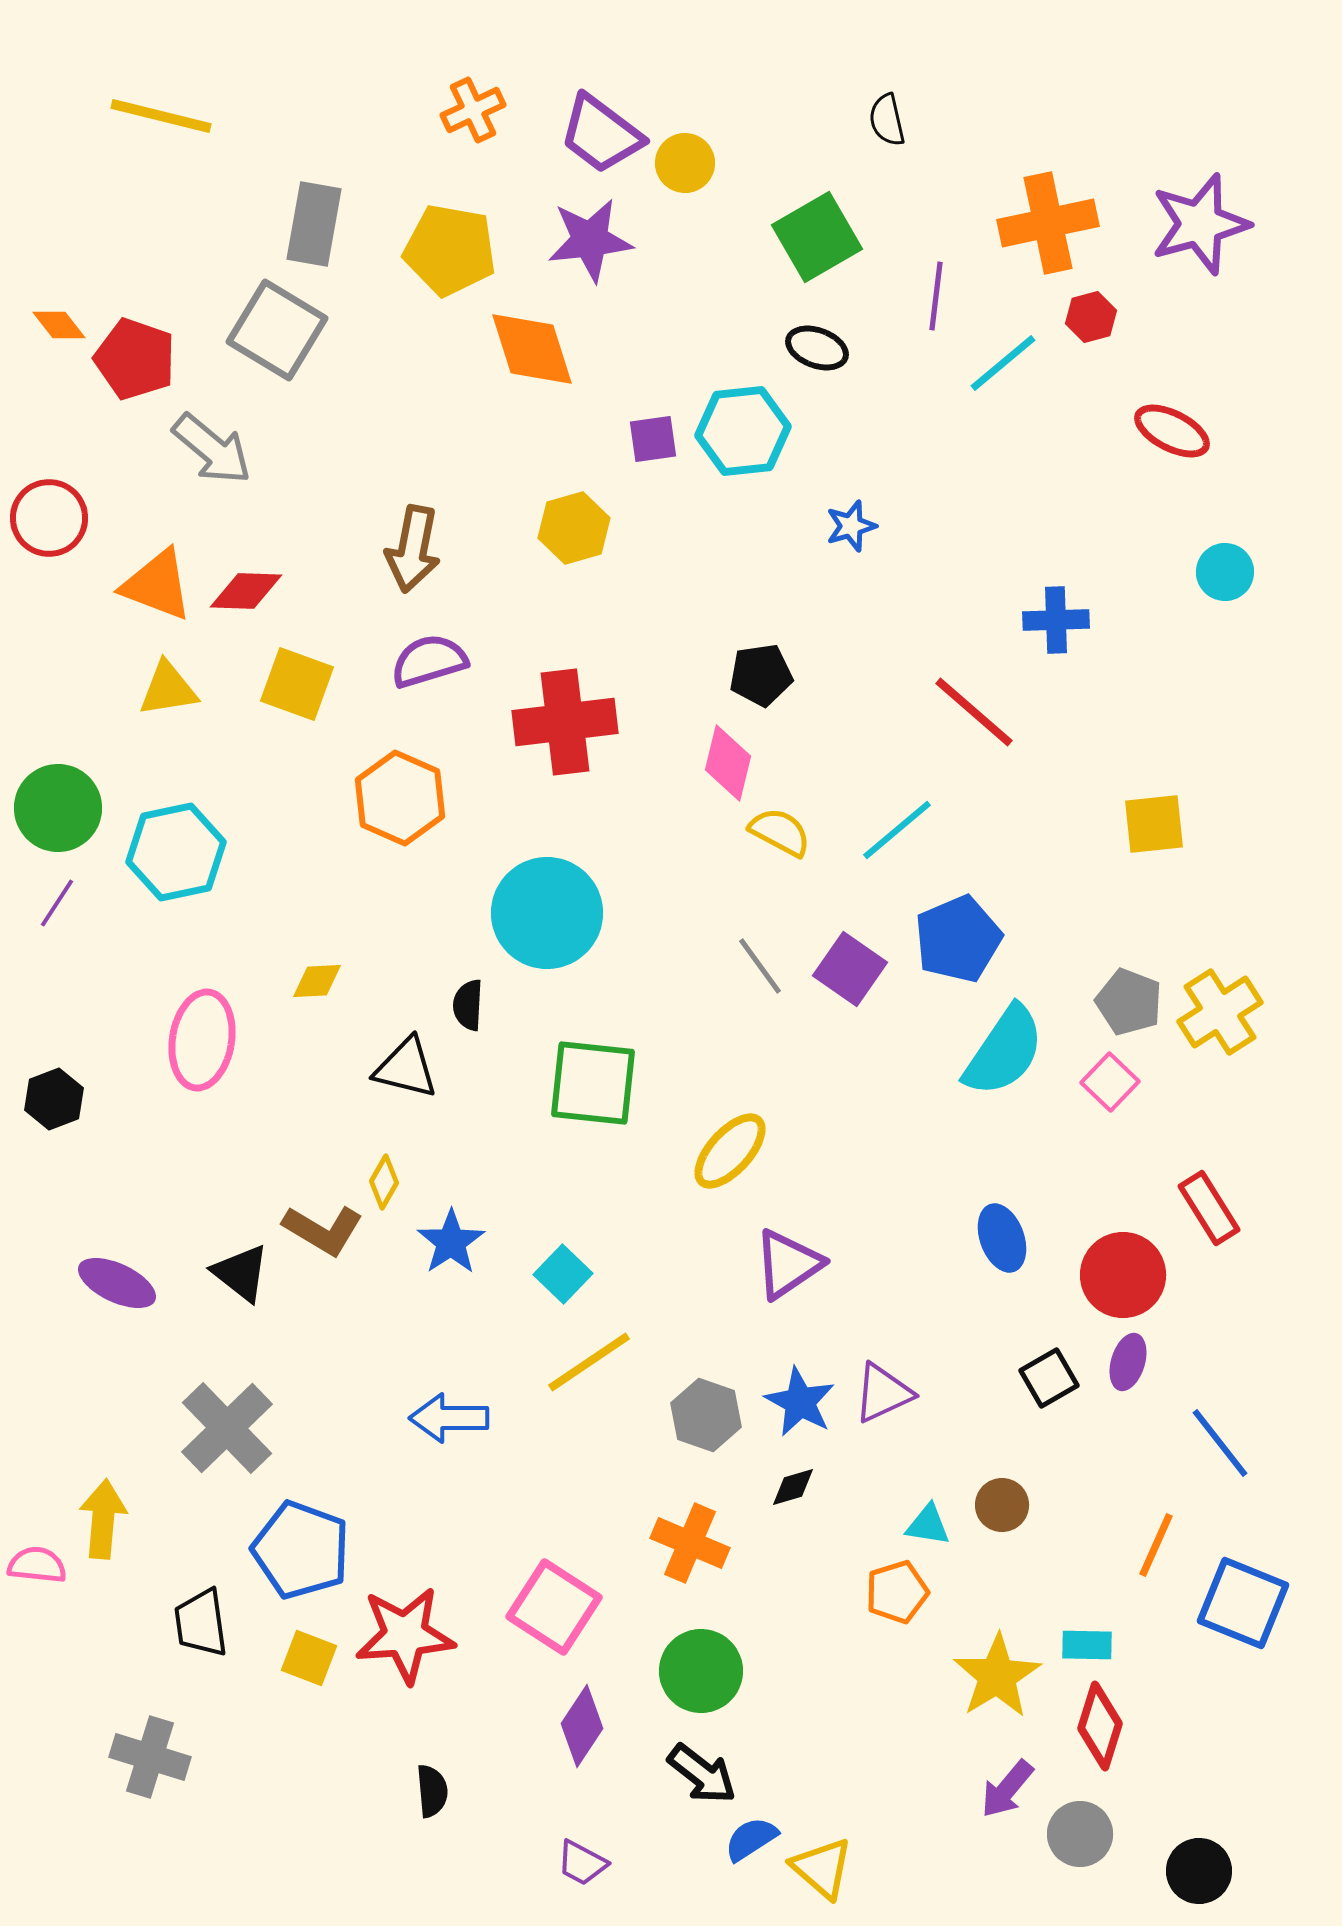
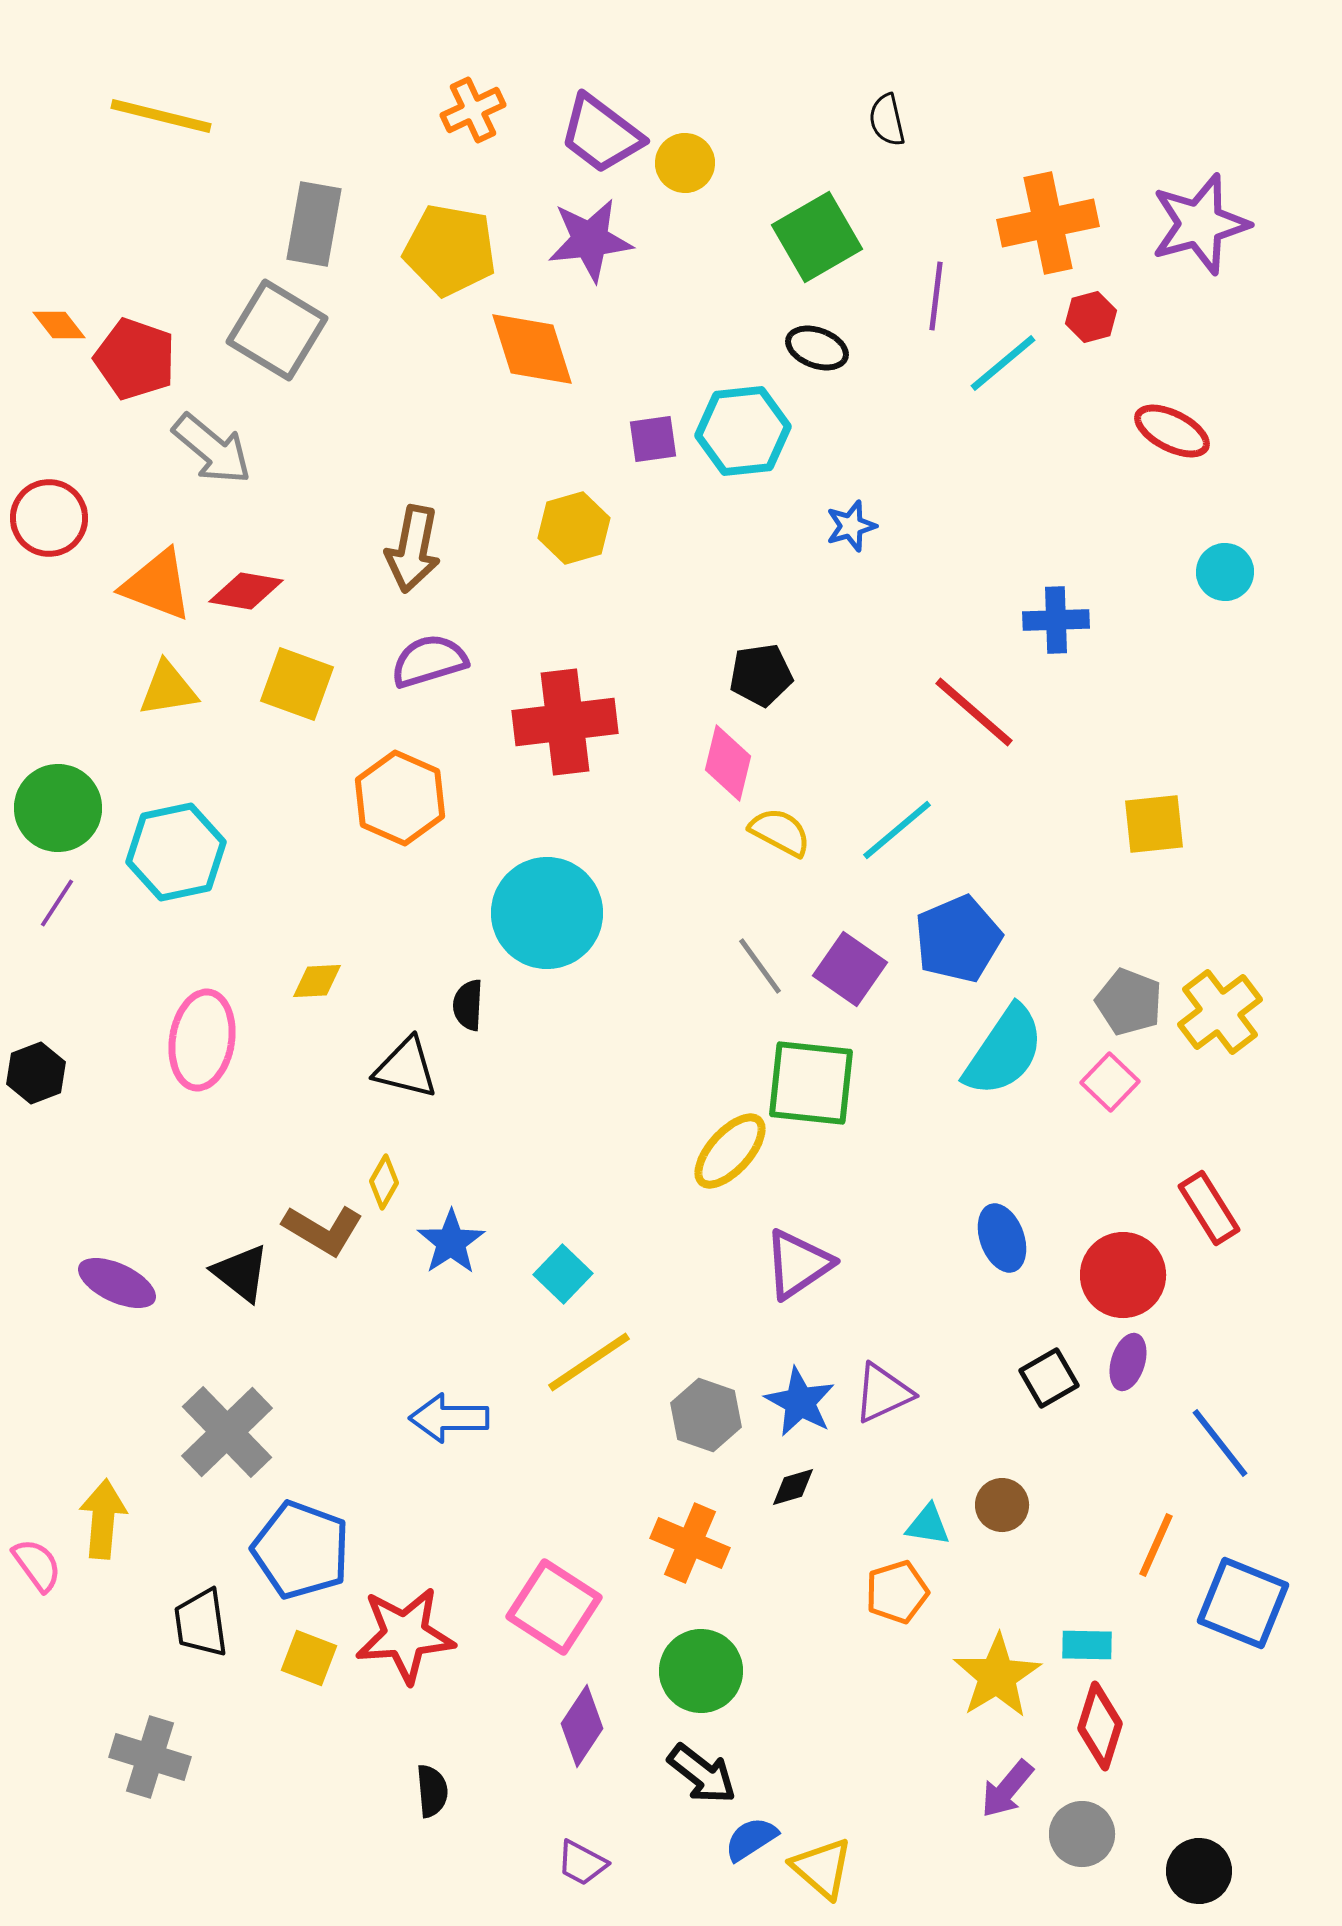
red diamond at (246, 591): rotated 8 degrees clockwise
yellow cross at (1220, 1012): rotated 4 degrees counterclockwise
green square at (593, 1083): moved 218 px right
black hexagon at (54, 1099): moved 18 px left, 26 px up
purple triangle at (788, 1264): moved 10 px right
gray cross at (227, 1428): moved 4 px down
pink semicircle at (37, 1565): rotated 48 degrees clockwise
gray circle at (1080, 1834): moved 2 px right
